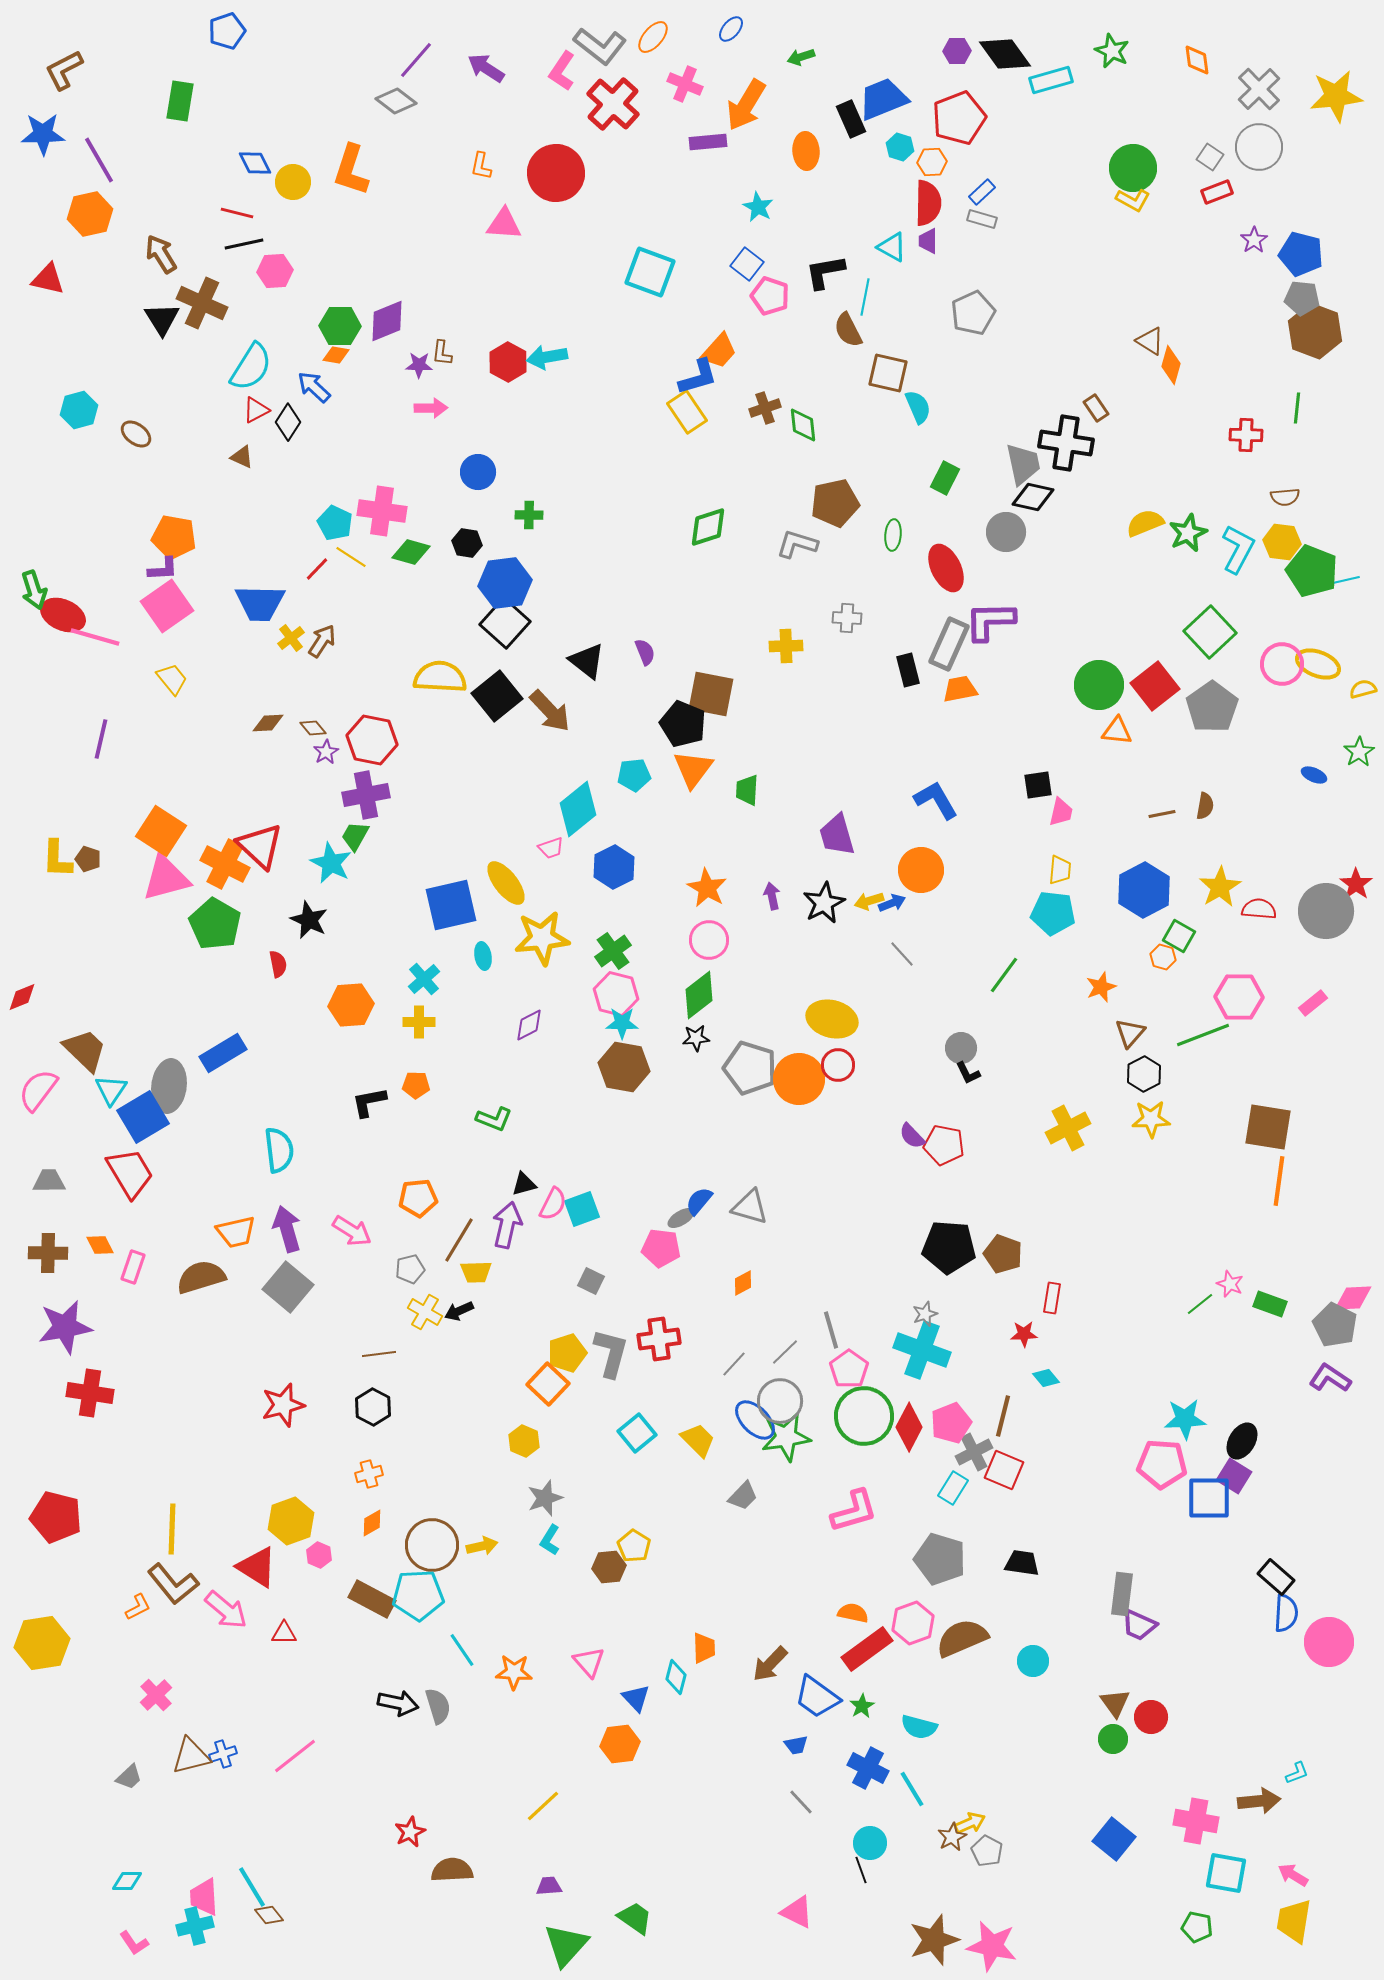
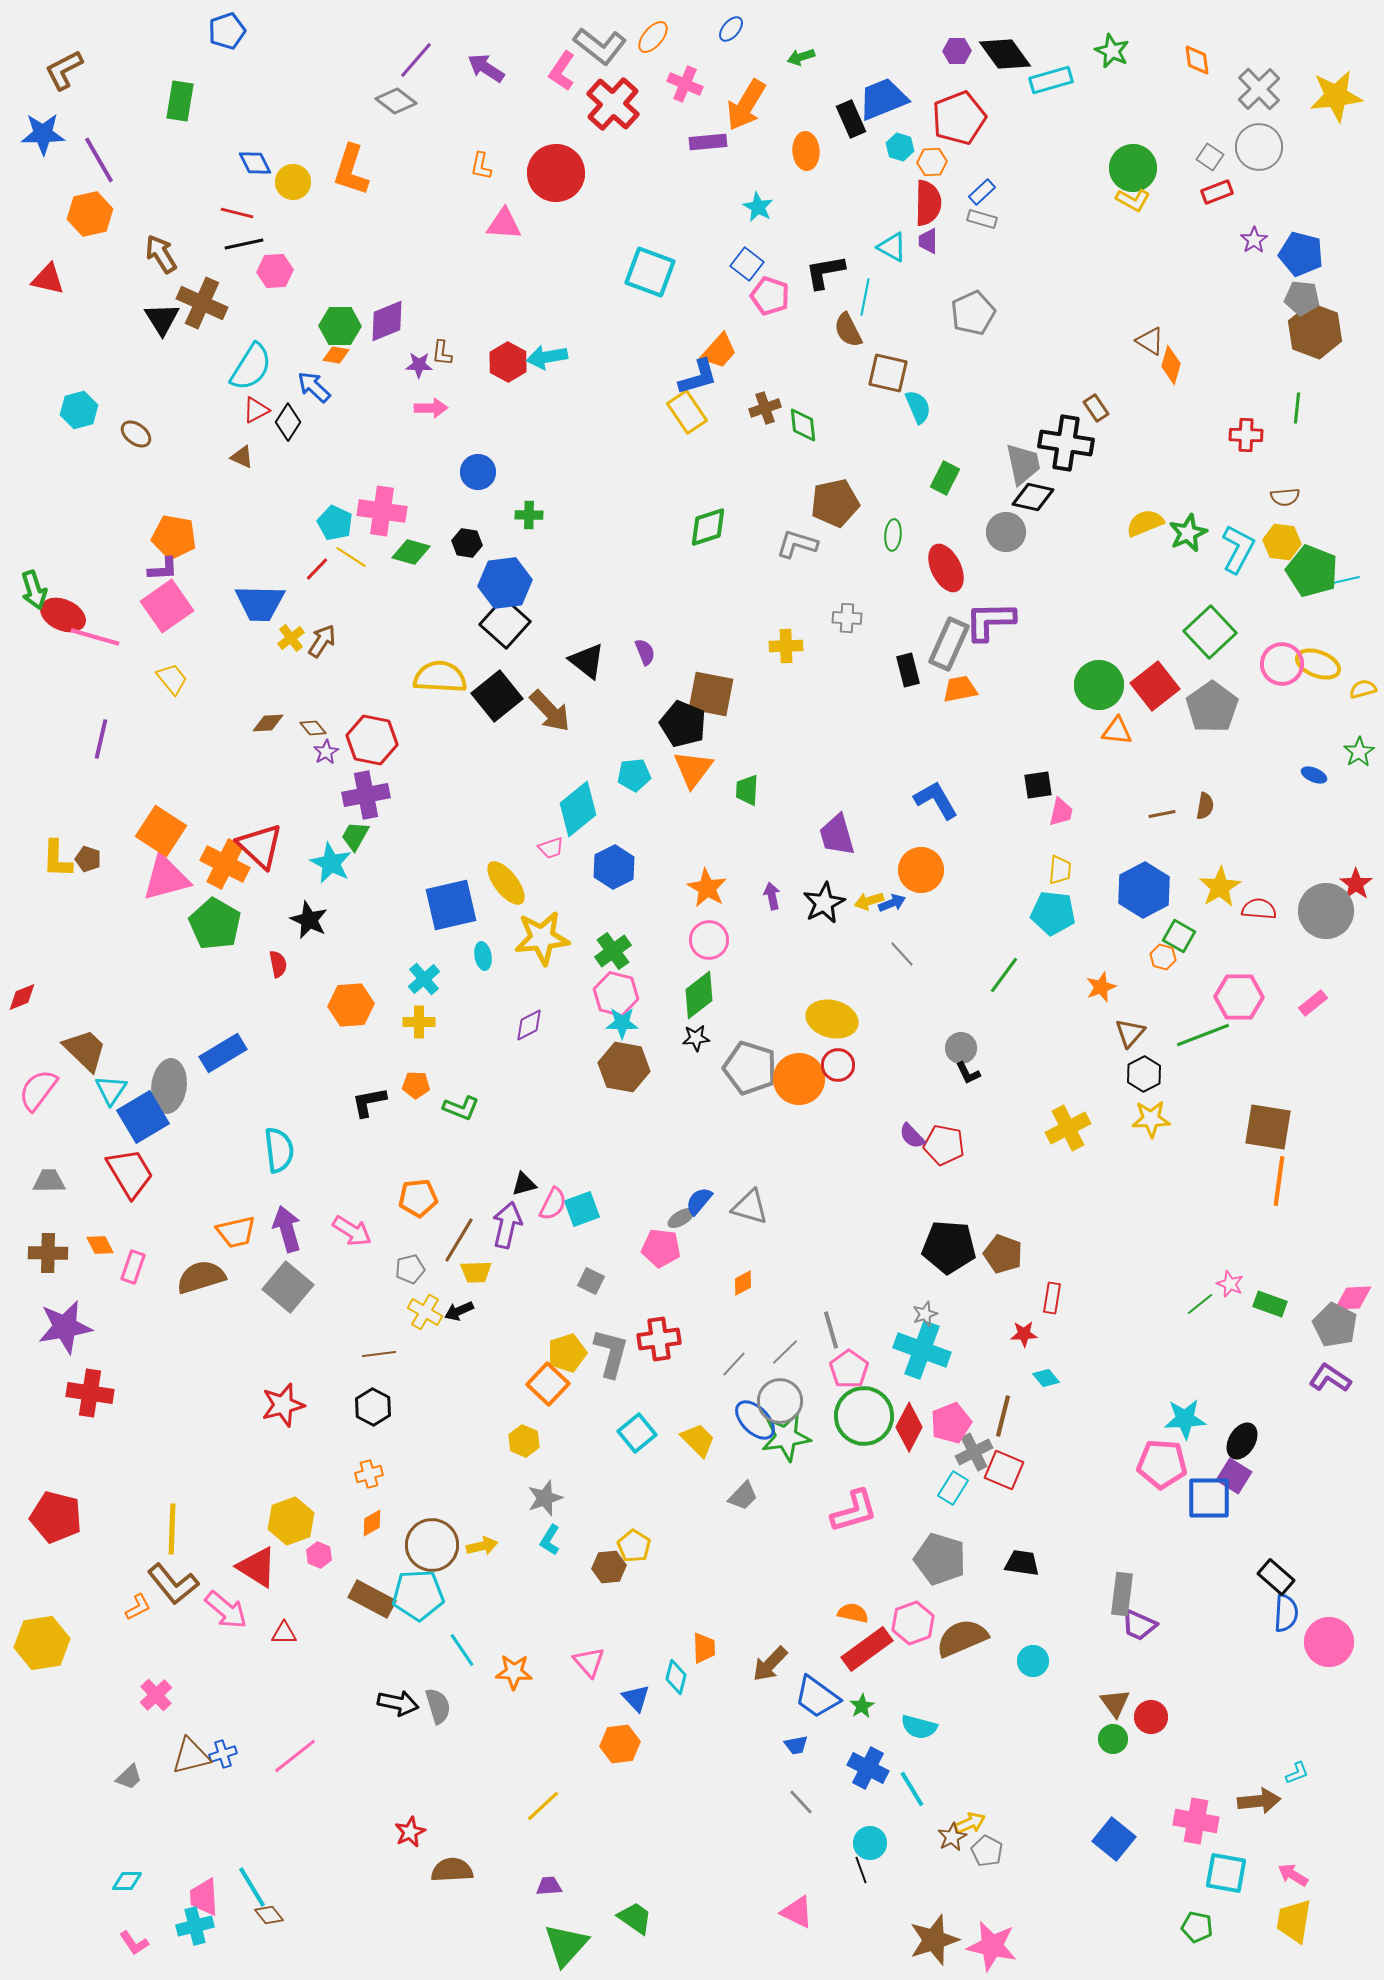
green L-shape at (494, 1119): moved 33 px left, 11 px up
